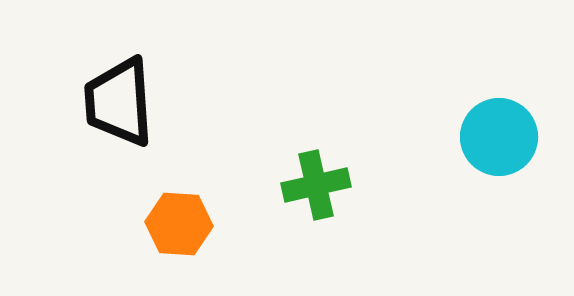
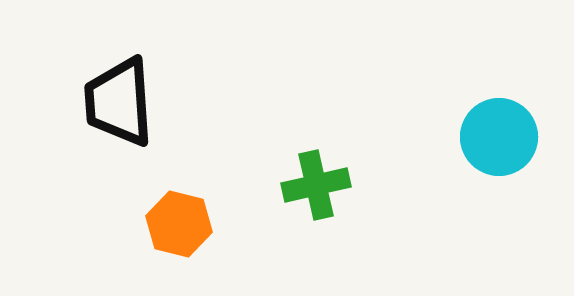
orange hexagon: rotated 10 degrees clockwise
